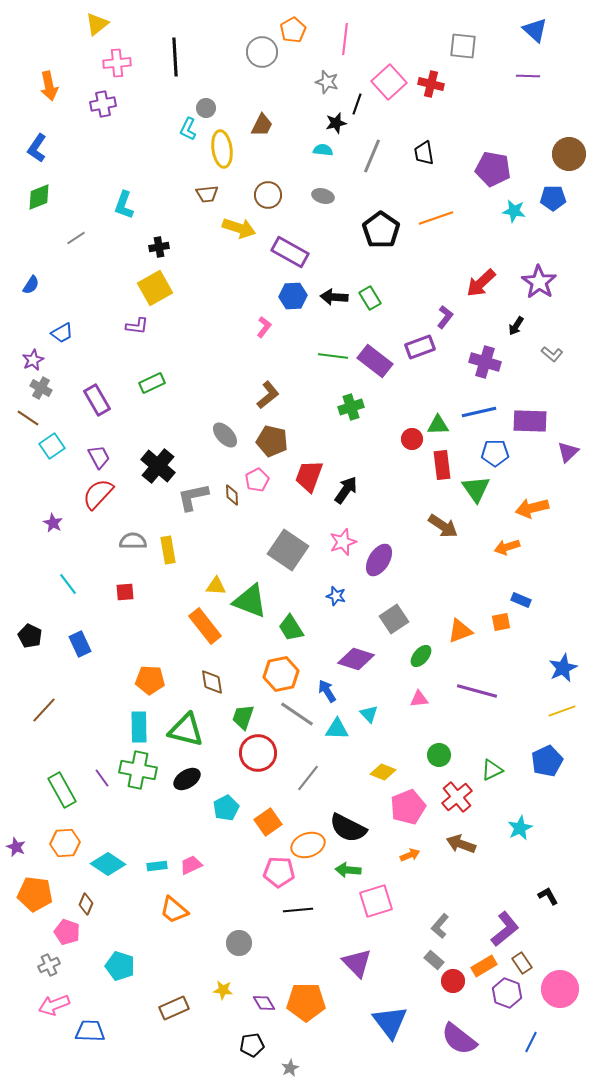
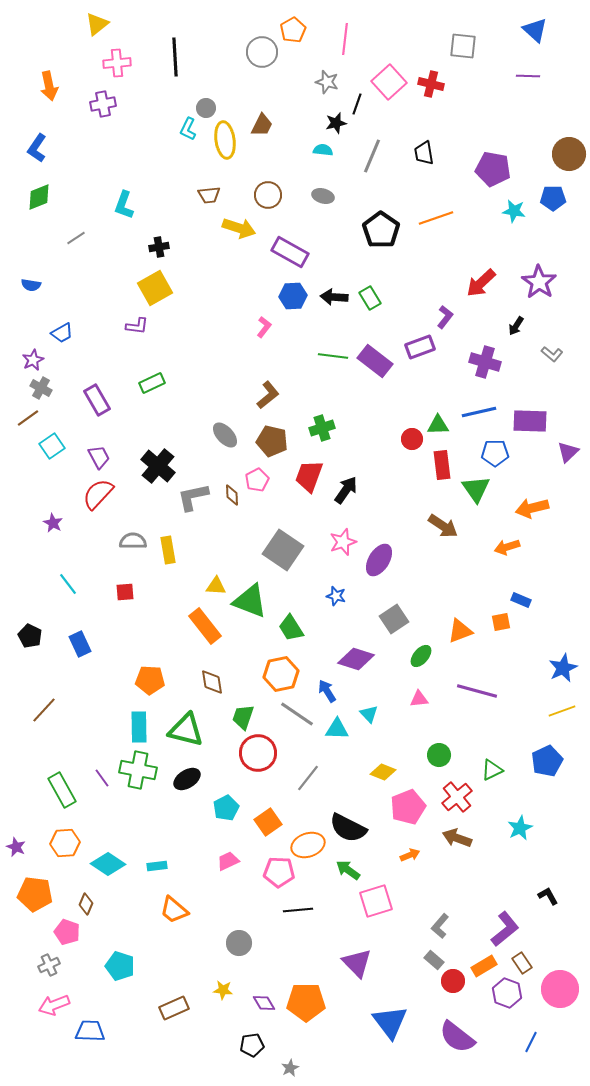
yellow ellipse at (222, 149): moved 3 px right, 9 px up
brown trapezoid at (207, 194): moved 2 px right, 1 px down
blue semicircle at (31, 285): rotated 66 degrees clockwise
green cross at (351, 407): moved 29 px left, 21 px down
brown line at (28, 418): rotated 70 degrees counterclockwise
gray square at (288, 550): moved 5 px left
brown arrow at (461, 844): moved 4 px left, 6 px up
pink trapezoid at (191, 865): moved 37 px right, 4 px up
green arrow at (348, 870): rotated 30 degrees clockwise
purple semicircle at (459, 1039): moved 2 px left, 2 px up
